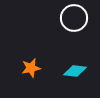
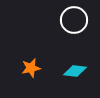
white circle: moved 2 px down
